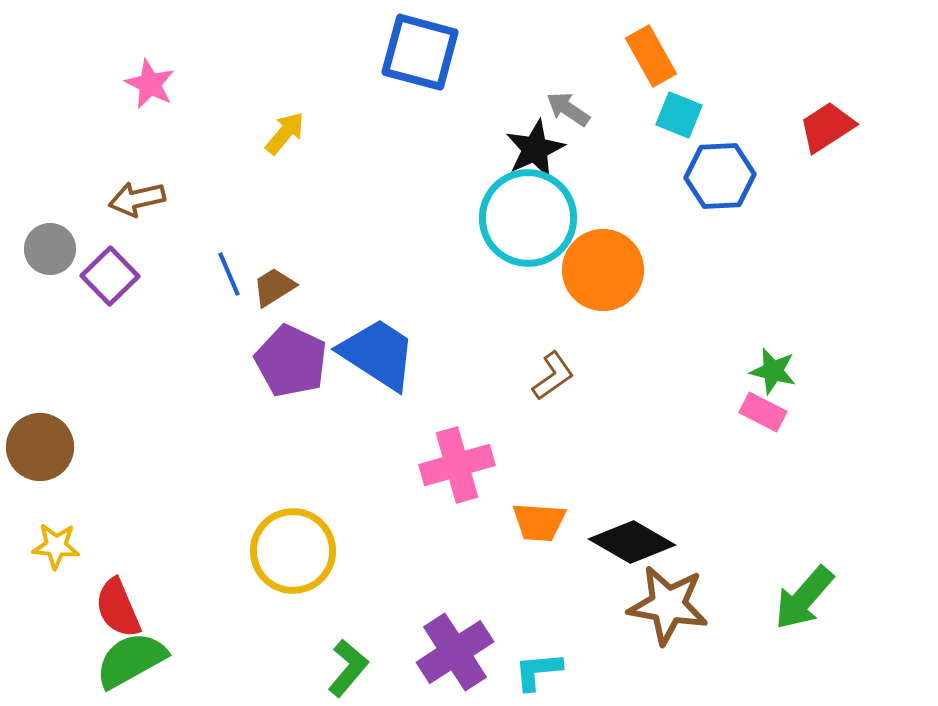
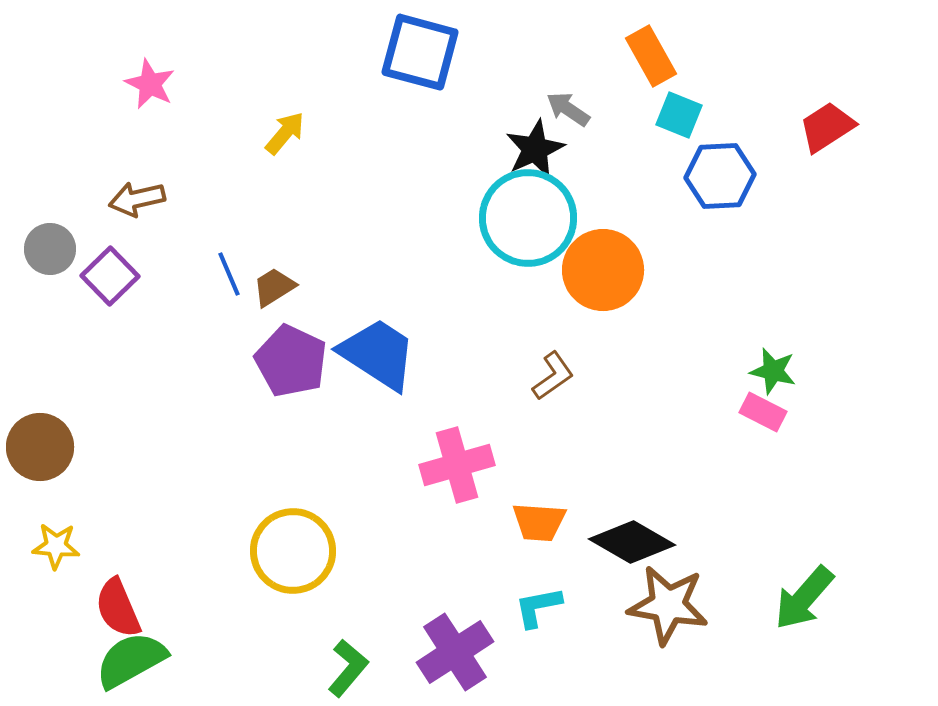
cyan L-shape: moved 64 px up; rotated 6 degrees counterclockwise
